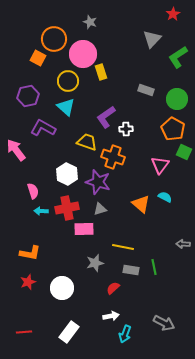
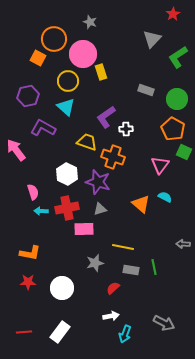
pink semicircle at (33, 191): moved 1 px down
red star at (28, 282): rotated 21 degrees clockwise
white rectangle at (69, 332): moved 9 px left
